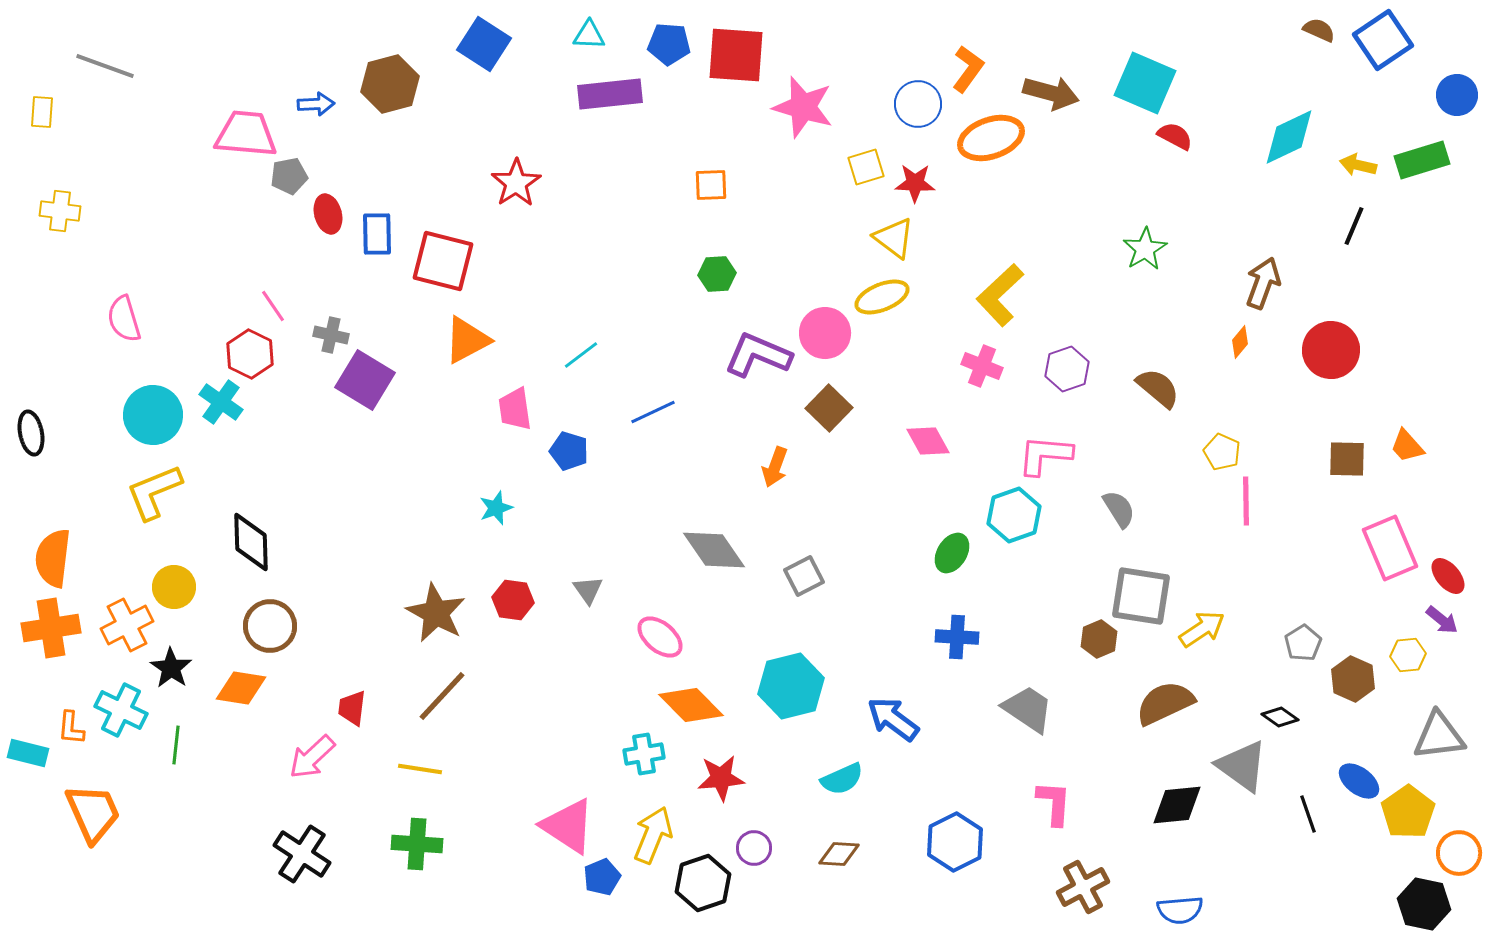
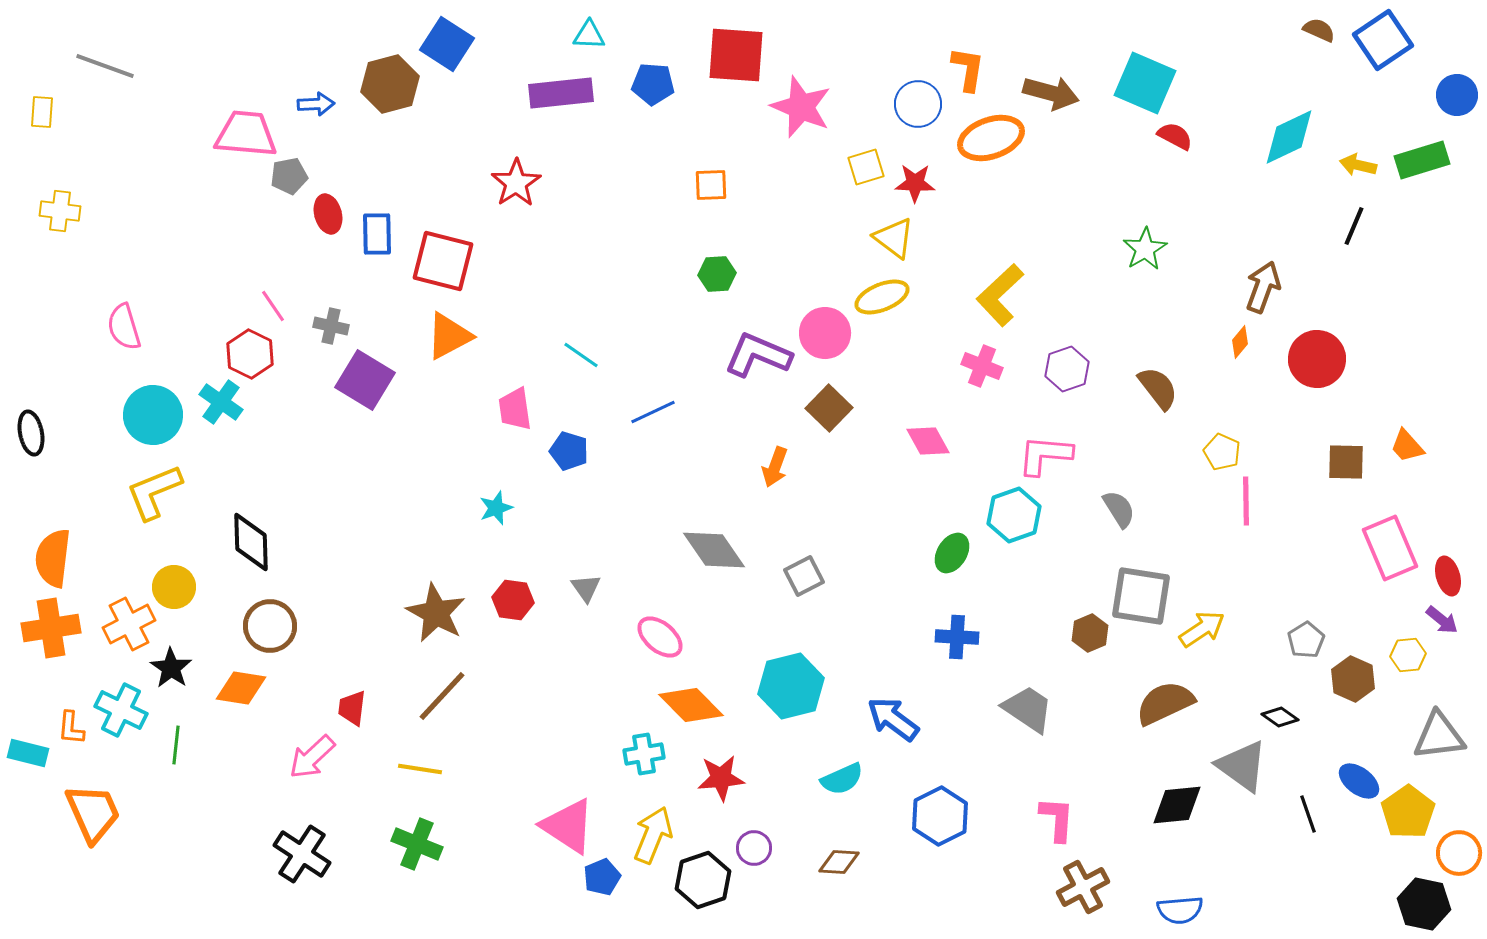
blue square at (484, 44): moved 37 px left
blue pentagon at (669, 44): moved 16 px left, 40 px down
orange L-shape at (968, 69): rotated 27 degrees counterclockwise
purple rectangle at (610, 94): moved 49 px left, 1 px up
pink star at (803, 107): moved 2 px left; rotated 6 degrees clockwise
brown arrow at (1263, 283): moved 4 px down
pink semicircle at (124, 319): moved 8 px down
gray cross at (331, 335): moved 9 px up
orange triangle at (467, 340): moved 18 px left, 4 px up
red circle at (1331, 350): moved 14 px left, 9 px down
cyan line at (581, 355): rotated 72 degrees clockwise
brown semicircle at (1158, 388): rotated 12 degrees clockwise
brown square at (1347, 459): moved 1 px left, 3 px down
red ellipse at (1448, 576): rotated 24 degrees clockwise
gray triangle at (588, 590): moved 2 px left, 2 px up
orange cross at (127, 625): moved 2 px right, 1 px up
brown hexagon at (1099, 639): moved 9 px left, 6 px up
gray pentagon at (1303, 643): moved 3 px right, 3 px up
pink L-shape at (1054, 803): moved 3 px right, 16 px down
blue hexagon at (955, 842): moved 15 px left, 26 px up
green cross at (417, 844): rotated 18 degrees clockwise
brown diamond at (839, 854): moved 8 px down
black hexagon at (703, 883): moved 3 px up
